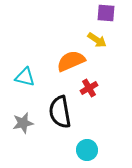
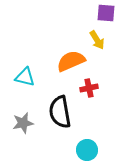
yellow arrow: rotated 24 degrees clockwise
red cross: rotated 18 degrees clockwise
